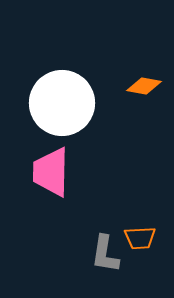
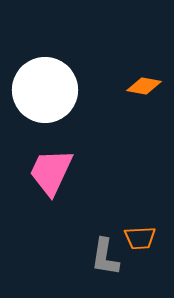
white circle: moved 17 px left, 13 px up
pink trapezoid: rotated 24 degrees clockwise
gray L-shape: moved 3 px down
